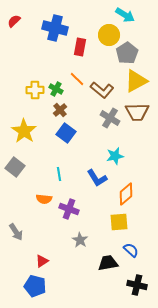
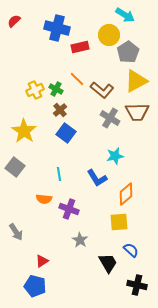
blue cross: moved 2 px right
red rectangle: rotated 66 degrees clockwise
gray pentagon: moved 1 px right, 1 px up
yellow cross: rotated 24 degrees counterclockwise
black trapezoid: rotated 70 degrees clockwise
